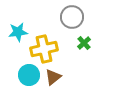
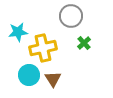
gray circle: moved 1 px left, 1 px up
yellow cross: moved 1 px left, 1 px up
brown triangle: moved 2 px down; rotated 24 degrees counterclockwise
